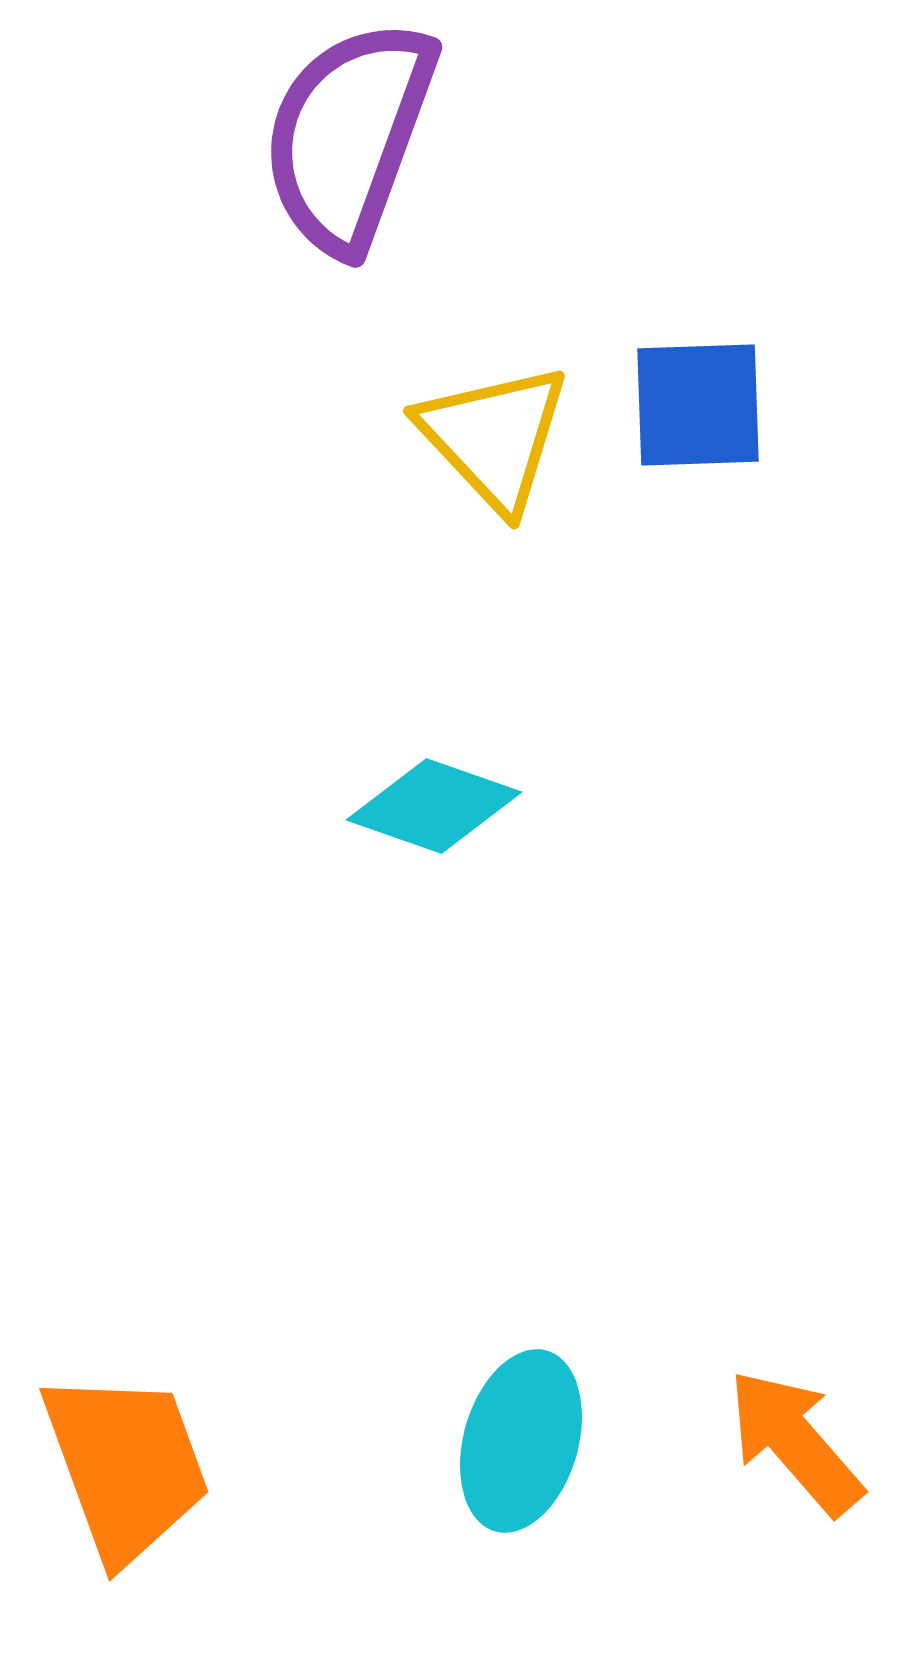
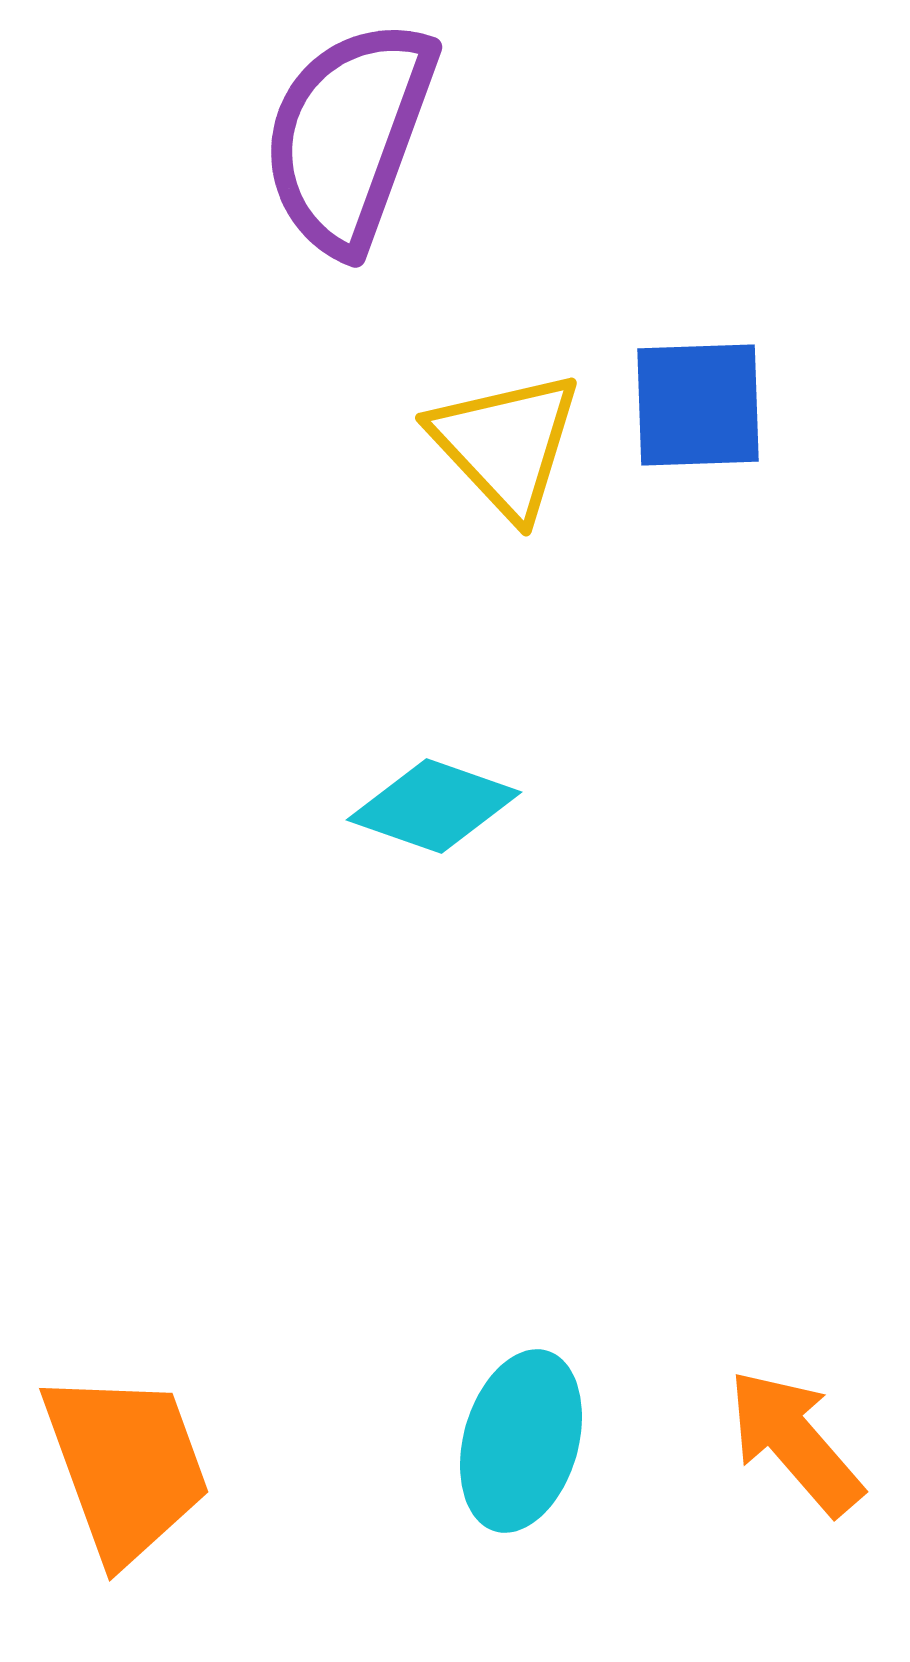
yellow triangle: moved 12 px right, 7 px down
